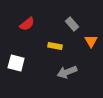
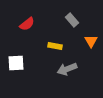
gray rectangle: moved 4 px up
white square: rotated 18 degrees counterclockwise
gray arrow: moved 3 px up
